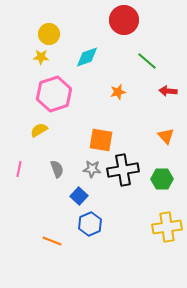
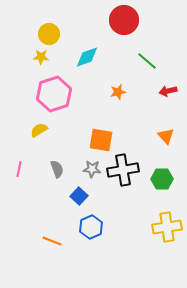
red arrow: rotated 18 degrees counterclockwise
blue hexagon: moved 1 px right, 3 px down
